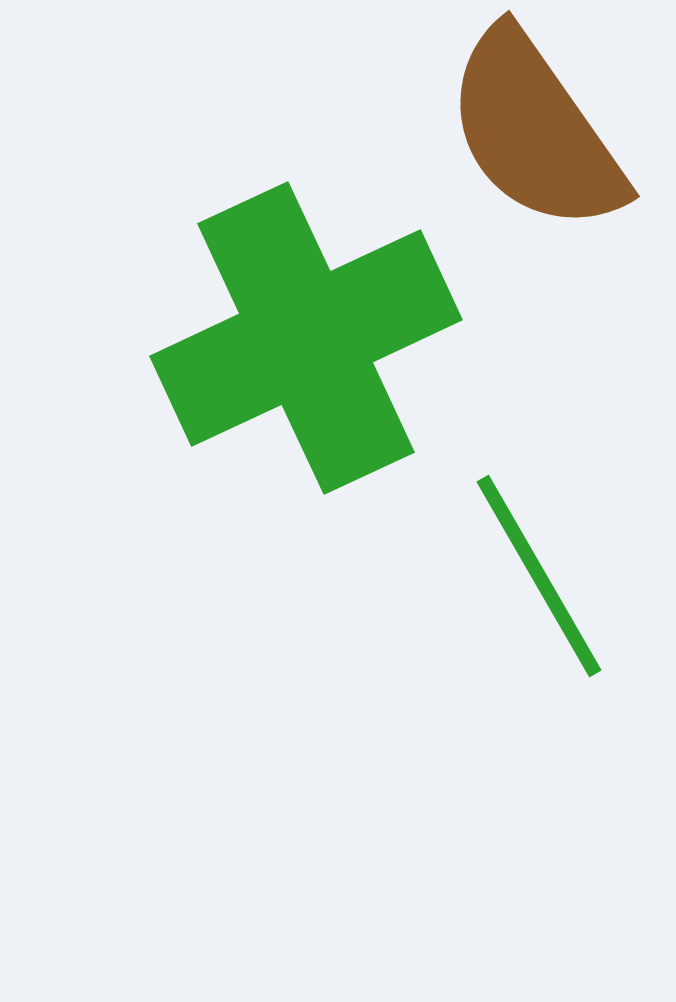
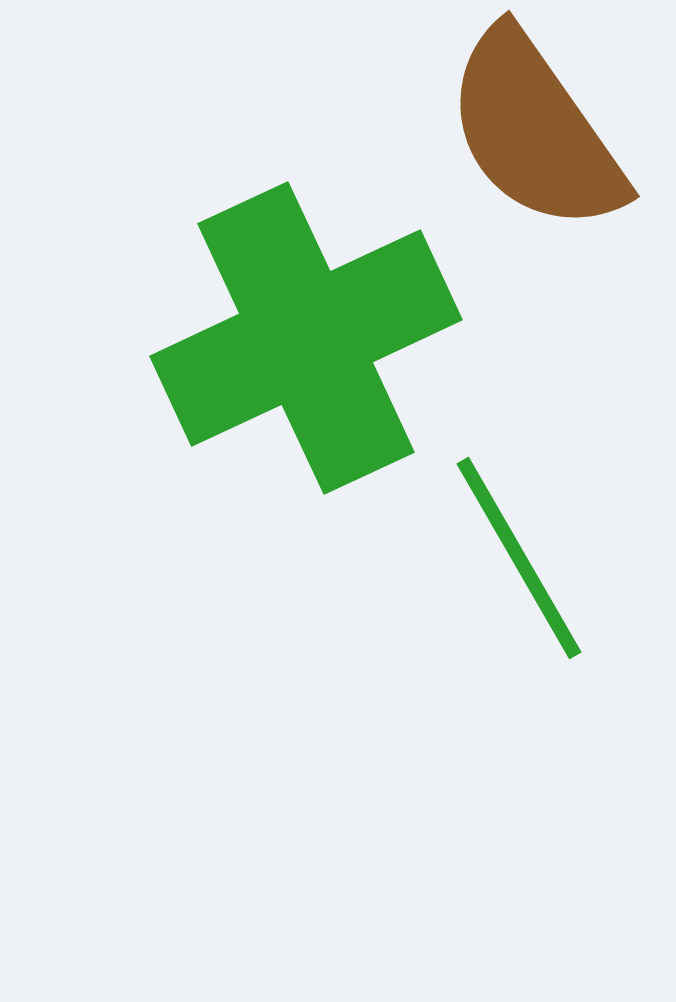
green line: moved 20 px left, 18 px up
